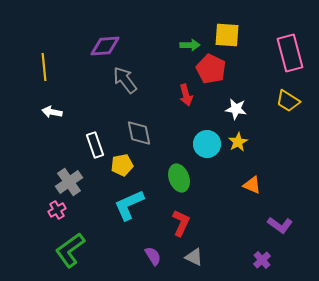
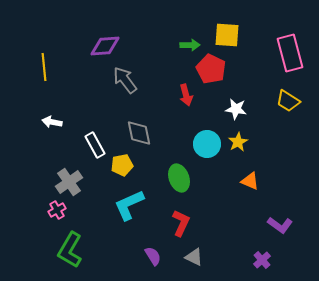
white arrow: moved 10 px down
white rectangle: rotated 10 degrees counterclockwise
orange triangle: moved 2 px left, 4 px up
green L-shape: rotated 24 degrees counterclockwise
